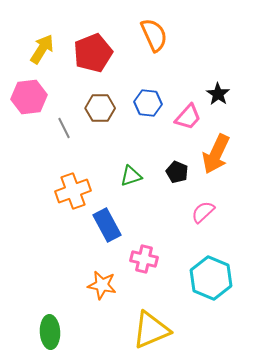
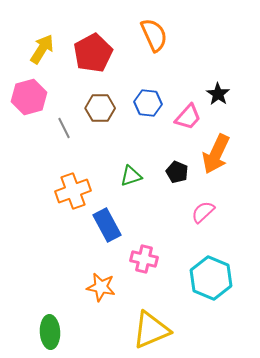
red pentagon: rotated 6 degrees counterclockwise
pink hexagon: rotated 8 degrees counterclockwise
orange star: moved 1 px left, 2 px down
